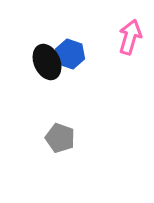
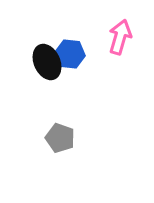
pink arrow: moved 10 px left
blue hexagon: rotated 12 degrees counterclockwise
